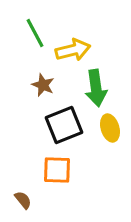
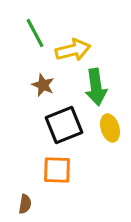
green arrow: moved 1 px up
brown semicircle: moved 2 px right, 4 px down; rotated 48 degrees clockwise
